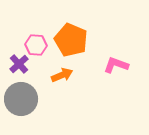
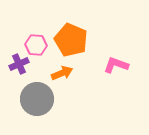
purple cross: rotated 18 degrees clockwise
orange arrow: moved 2 px up
gray circle: moved 16 px right
